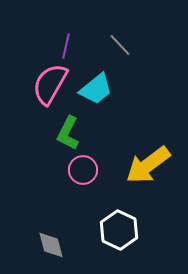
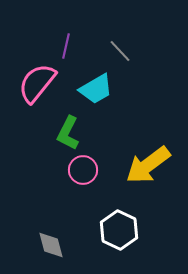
gray line: moved 6 px down
pink semicircle: moved 13 px left, 1 px up; rotated 9 degrees clockwise
cyan trapezoid: rotated 9 degrees clockwise
